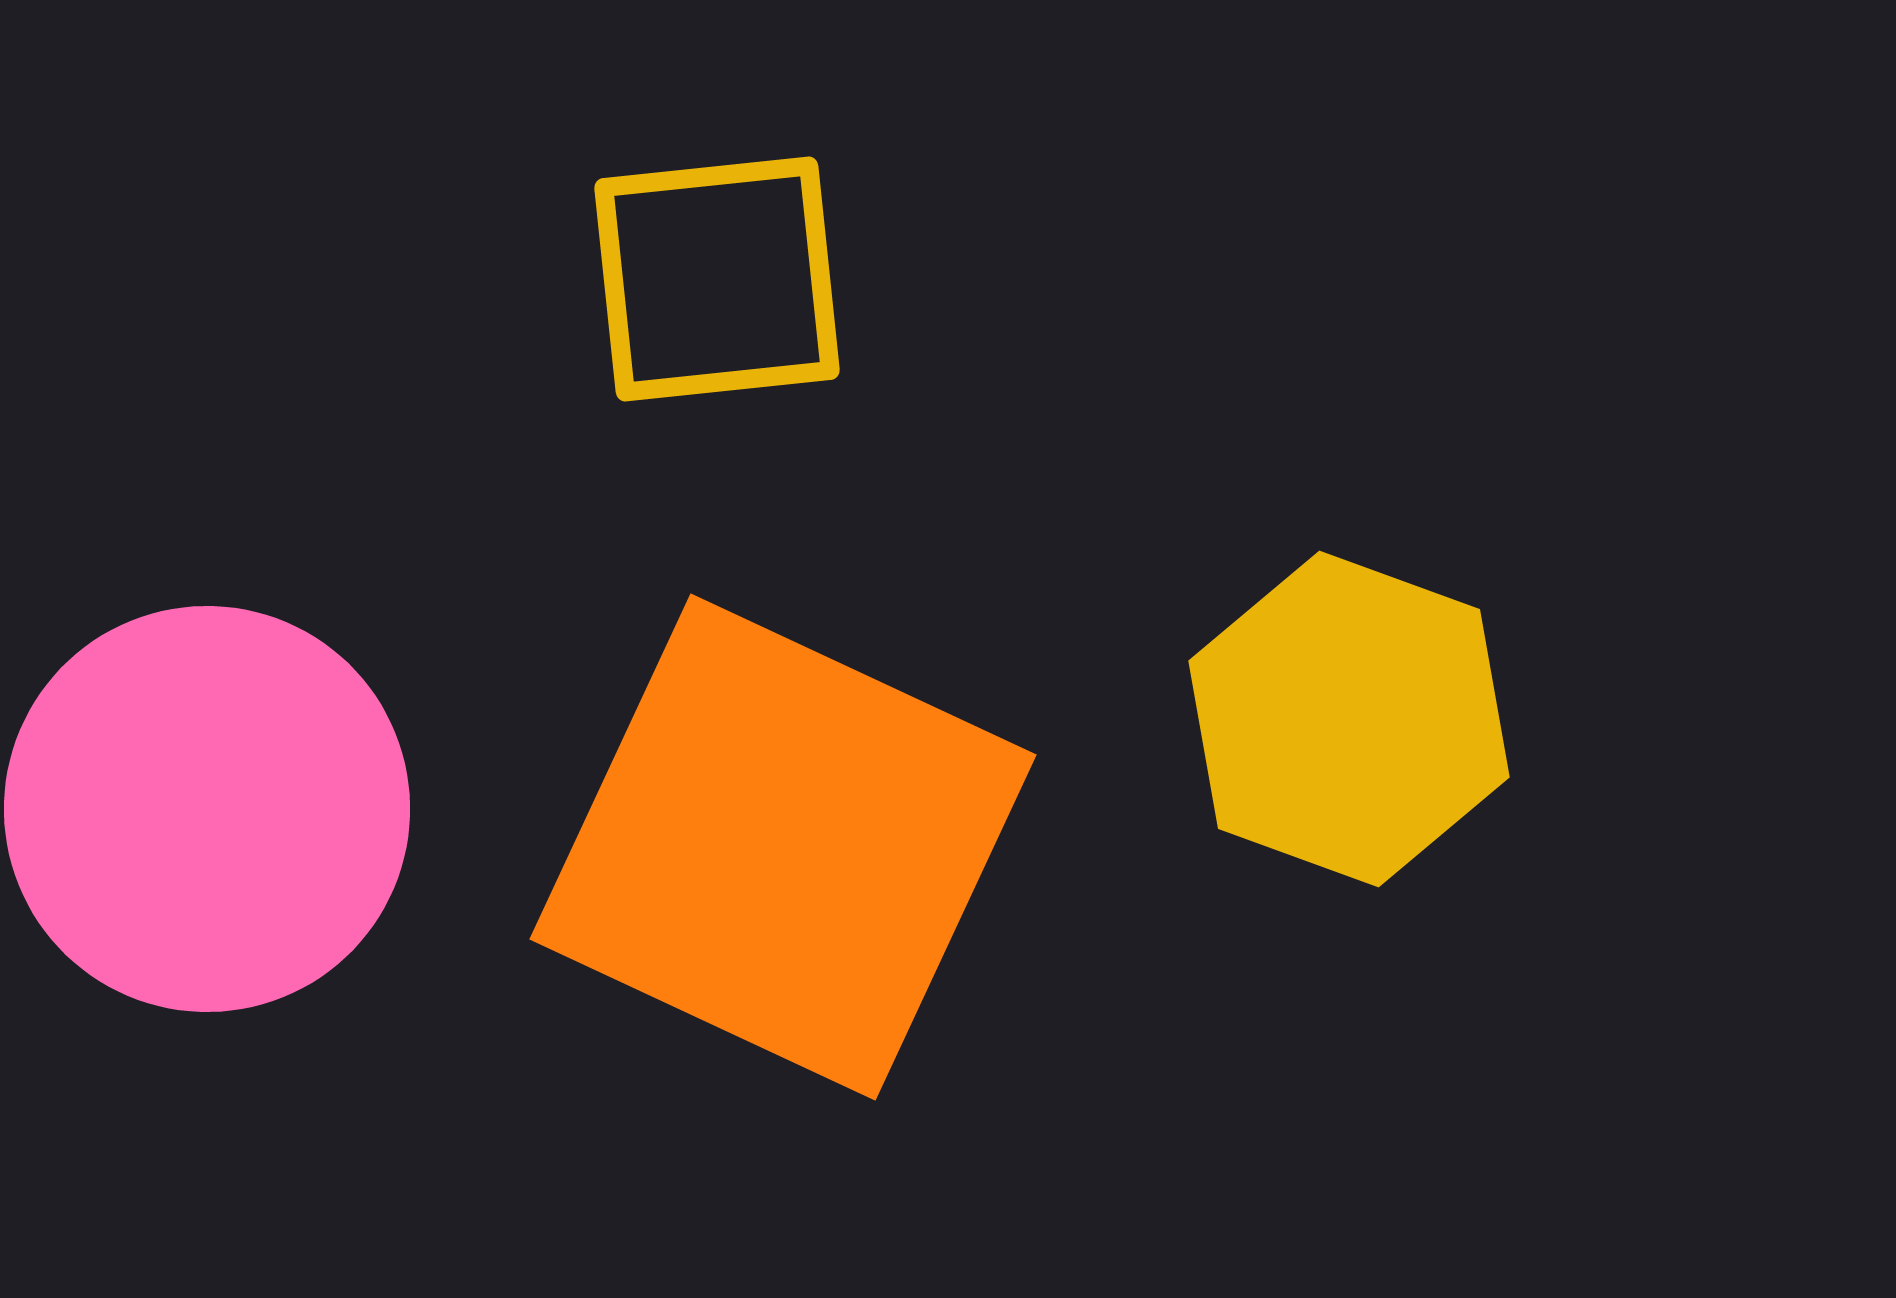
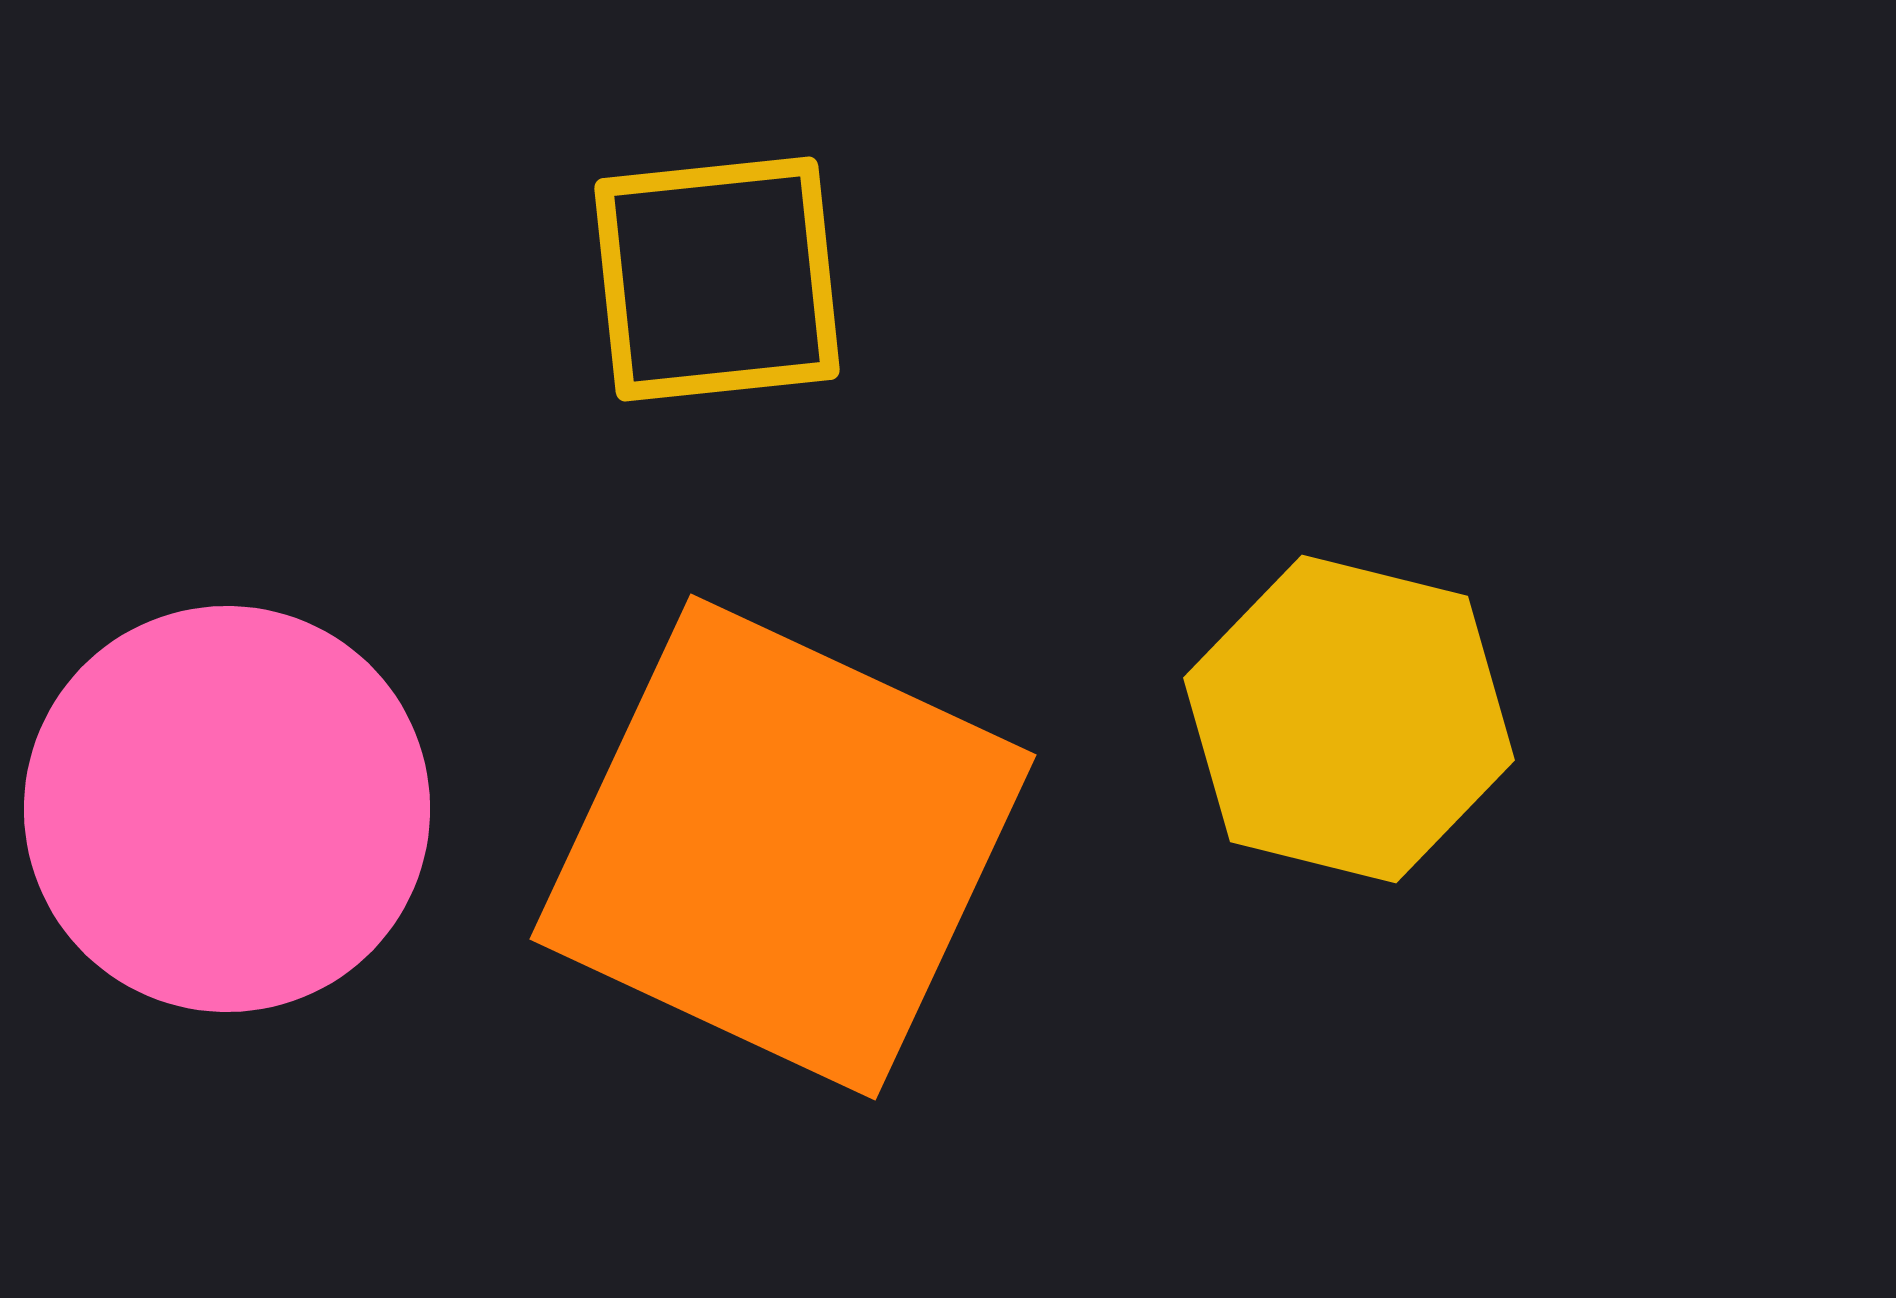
yellow hexagon: rotated 6 degrees counterclockwise
pink circle: moved 20 px right
